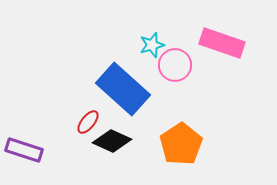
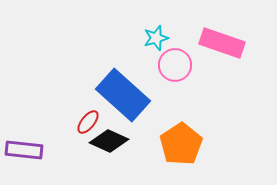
cyan star: moved 4 px right, 7 px up
blue rectangle: moved 6 px down
black diamond: moved 3 px left
purple rectangle: rotated 12 degrees counterclockwise
